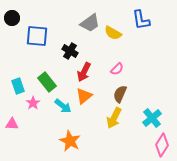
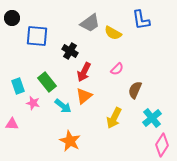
brown semicircle: moved 15 px right, 4 px up
pink star: rotated 24 degrees counterclockwise
